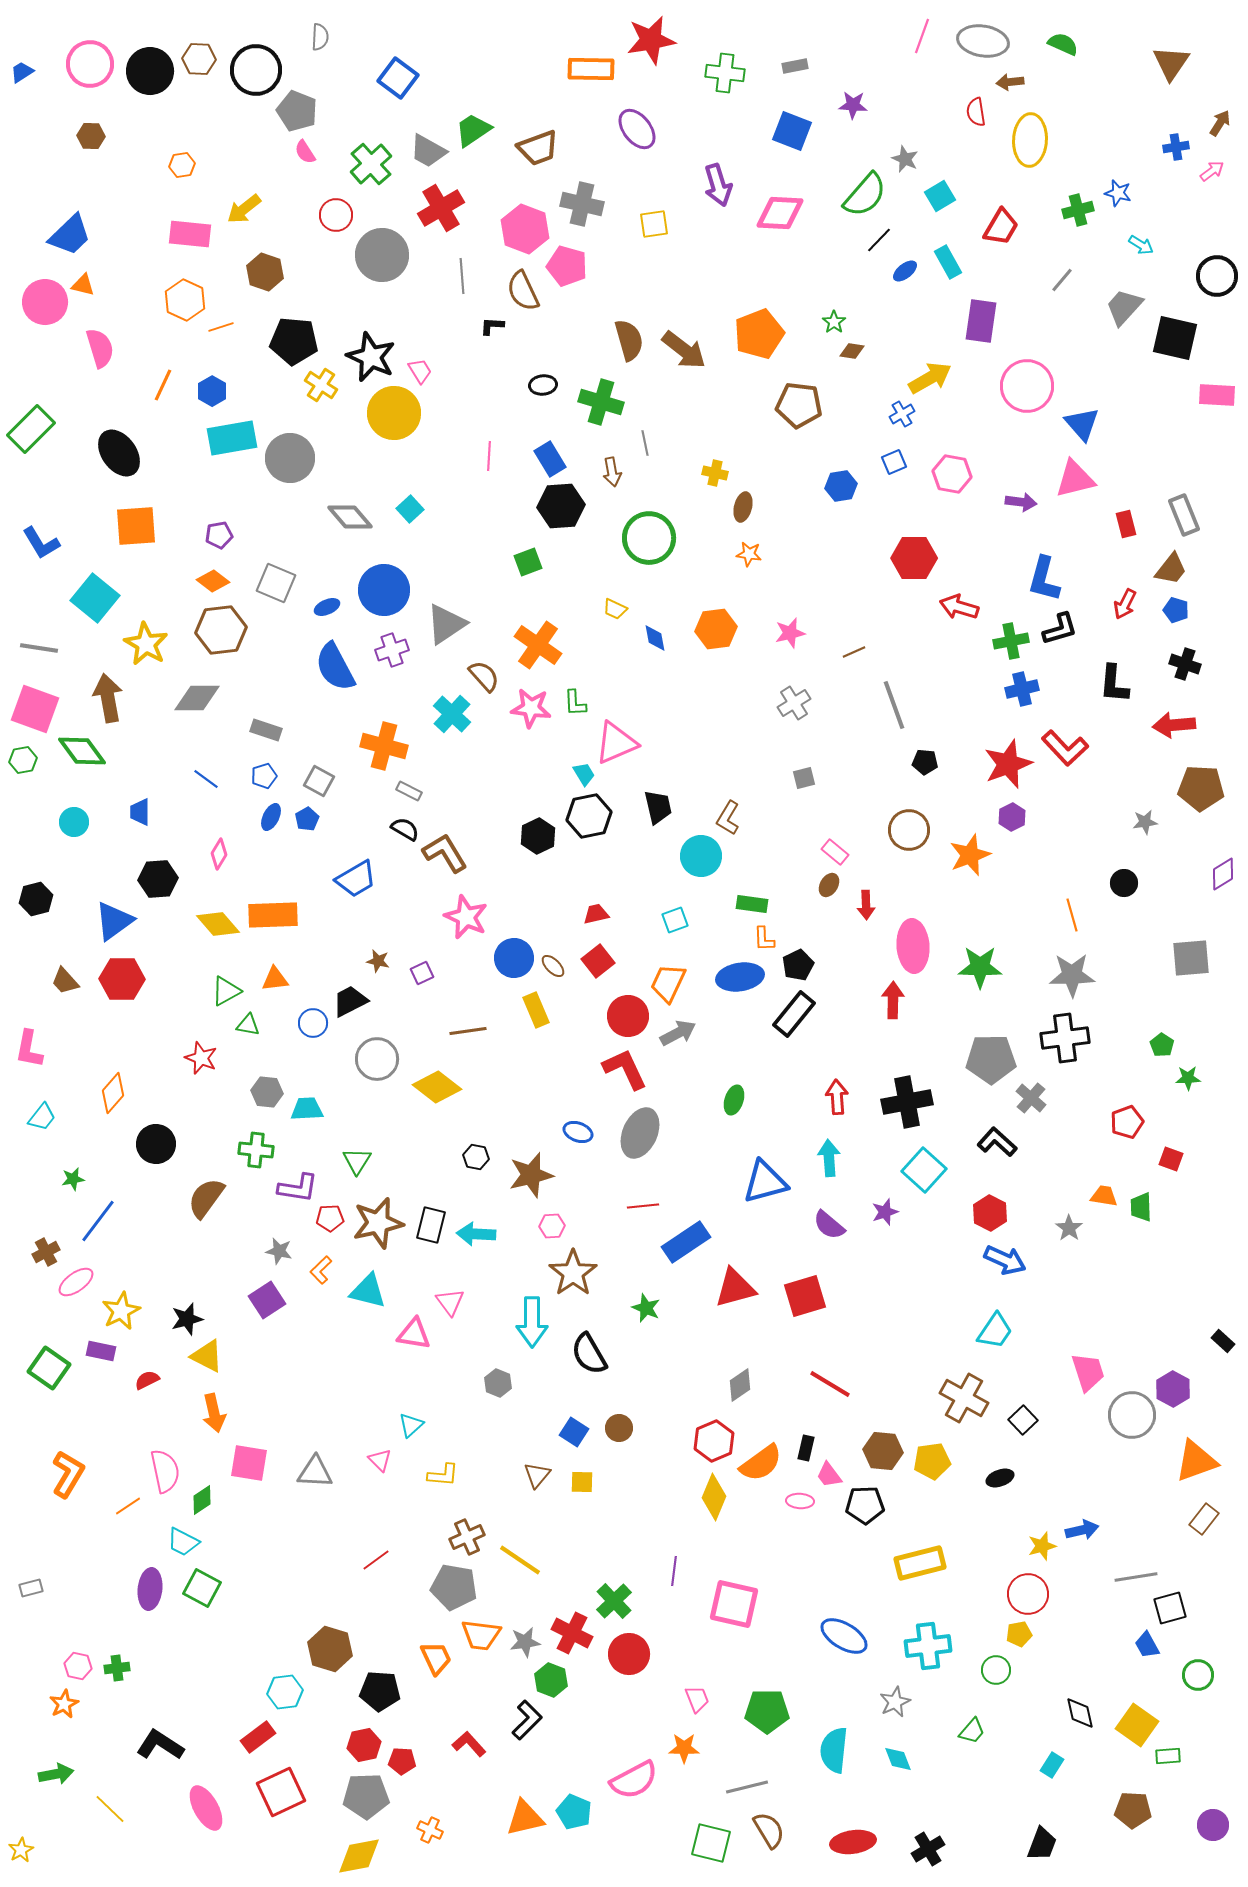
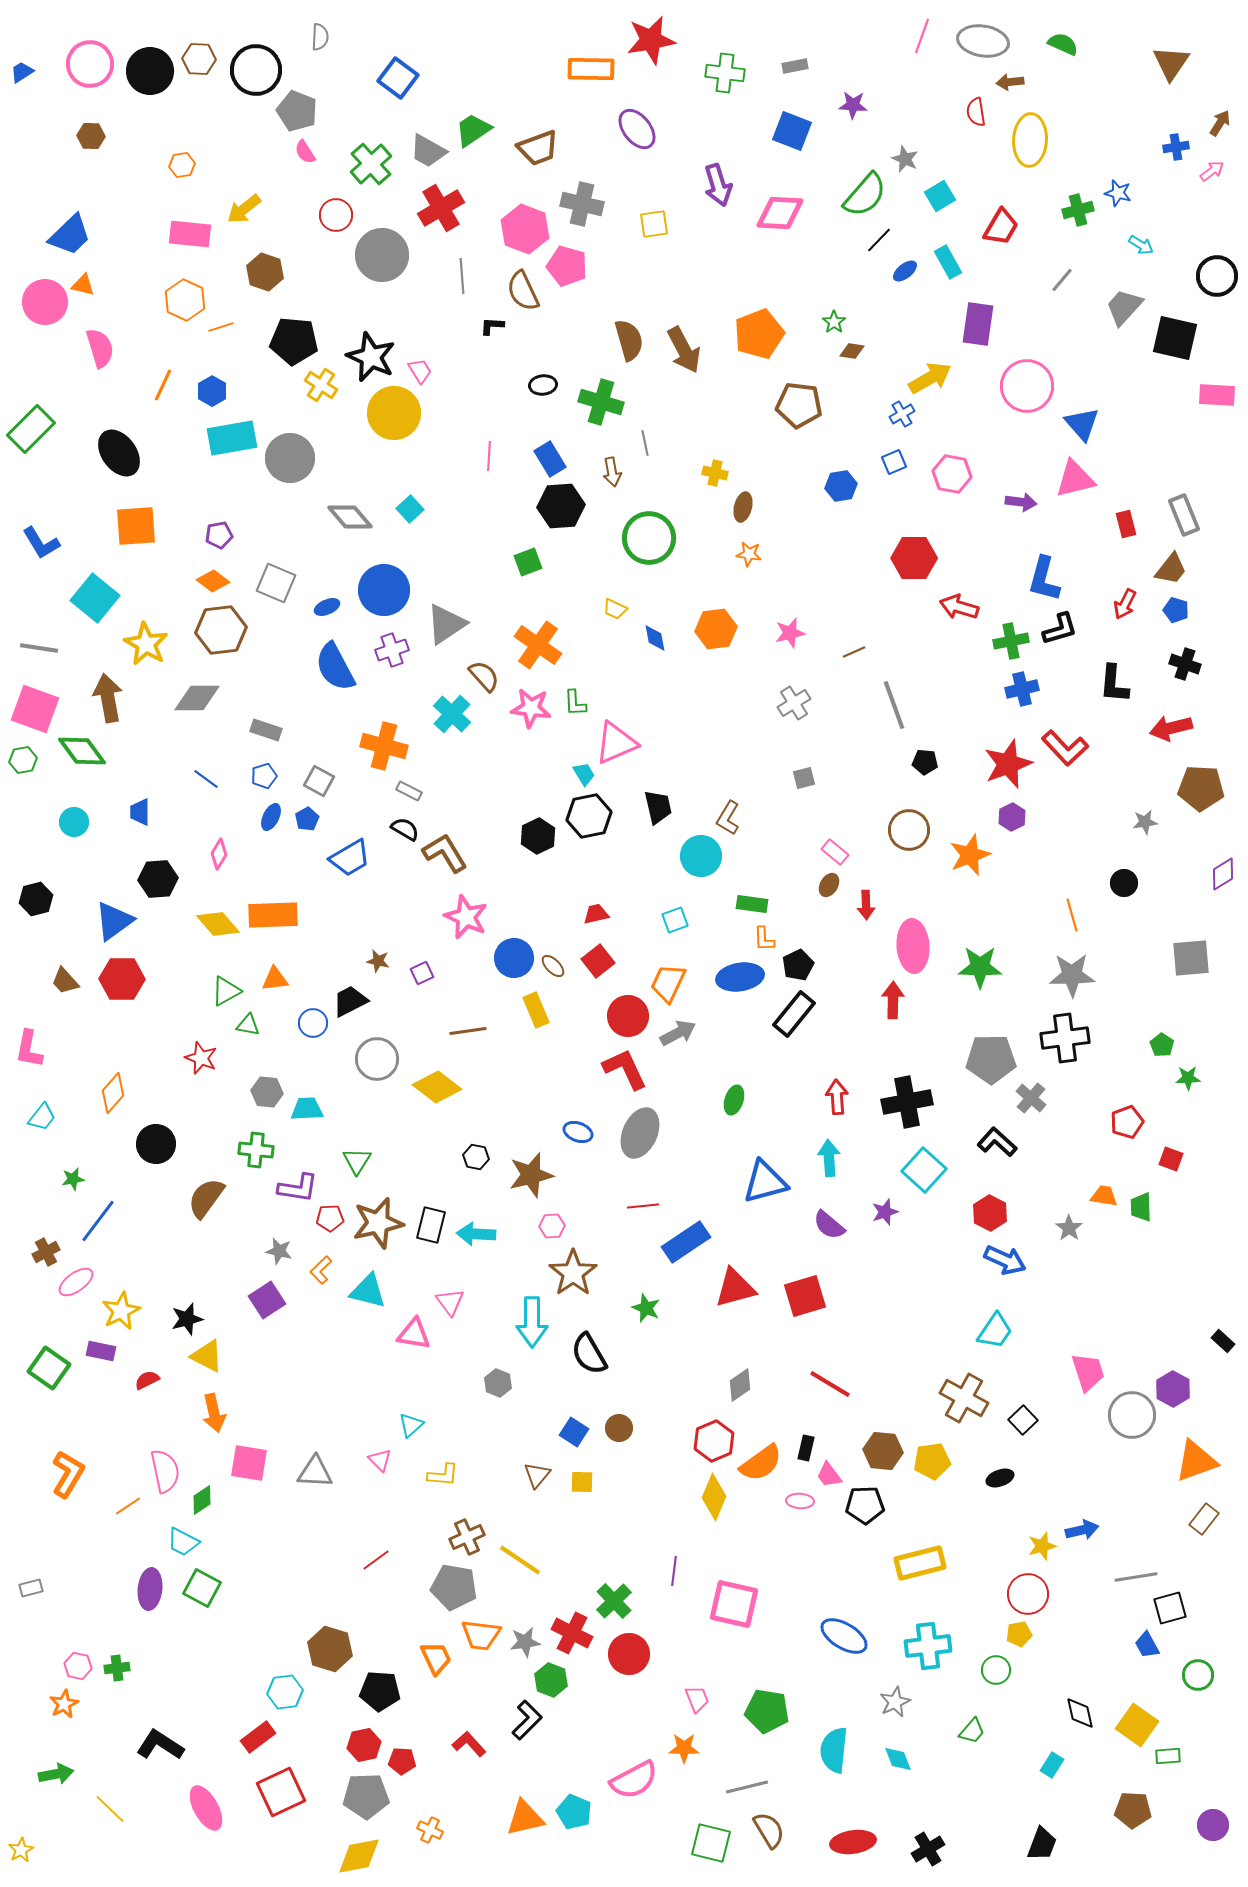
purple rectangle at (981, 321): moved 3 px left, 3 px down
brown arrow at (684, 350): rotated 24 degrees clockwise
red arrow at (1174, 725): moved 3 px left, 3 px down; rotated 9 degrees counterclockwise
blue trapezoid at (356, 879): moved 6 px left, 21 px up
green pentagon at (767, 1711): rotated 9 degrees clockwise
